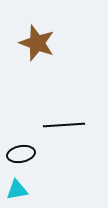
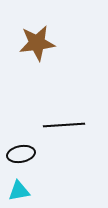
brown star: rotated 27 degrees counterclockwise
cyan triangle: moved 2 px right, 1 px down
